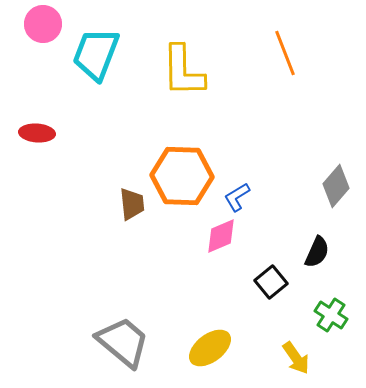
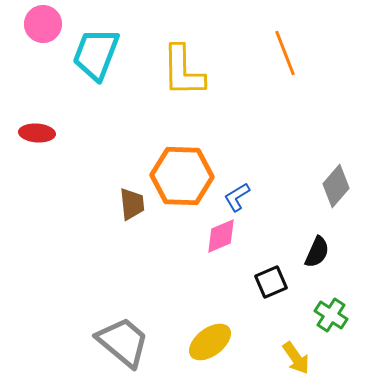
black square: rotated 16 degrees clockwise
yellow ellipse: moved 6 px up
